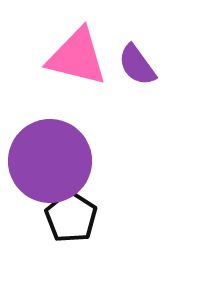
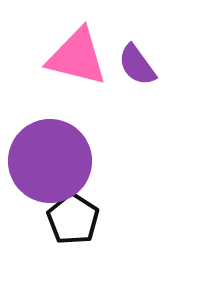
black pentagon: moved 2 px right, 2 px down
